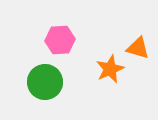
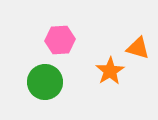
orange star: moved 2 px down; rotated 8 degrees counterclockwise
